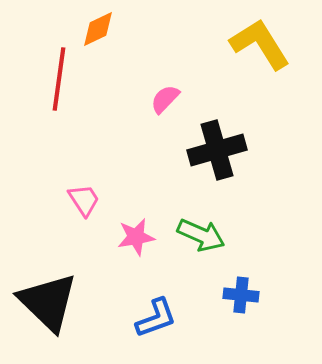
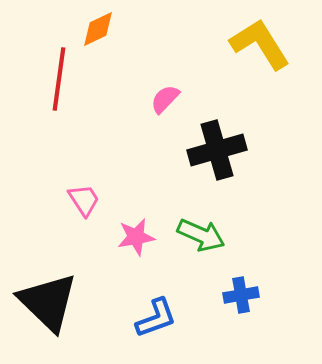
blue cross: rotated 16 degrees counterclockwise
